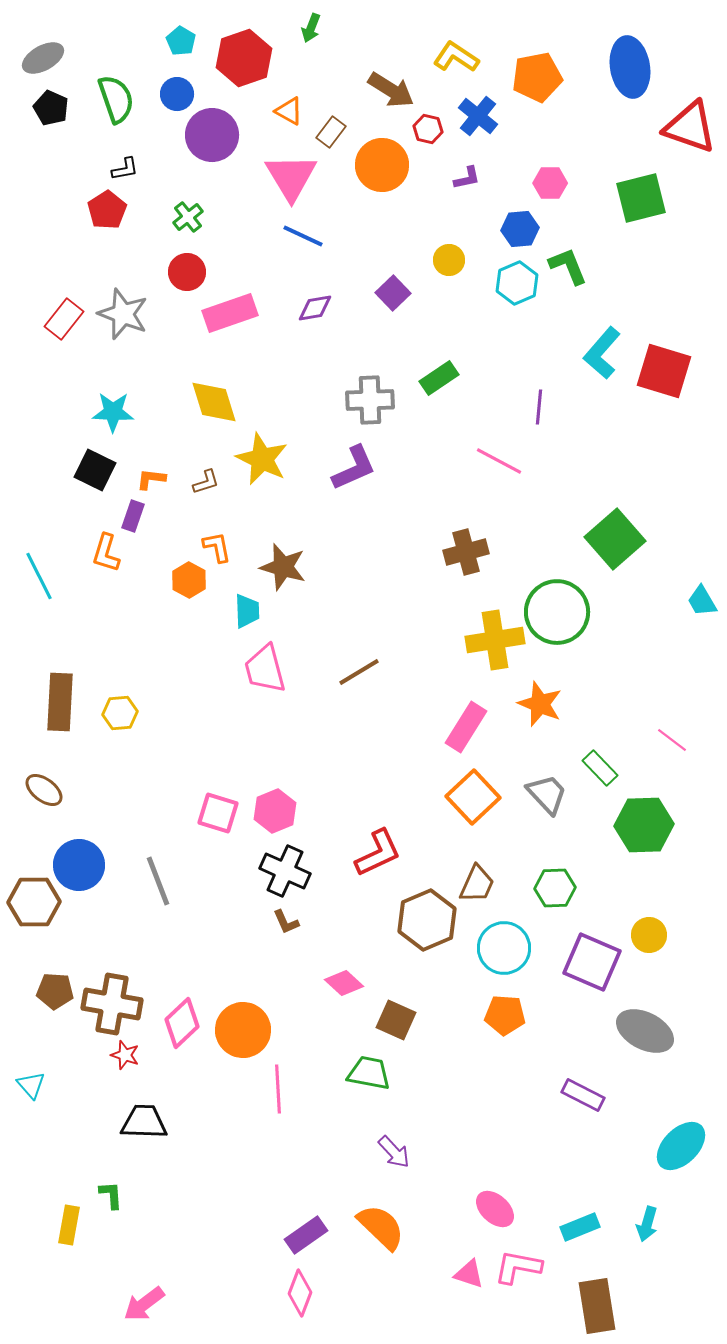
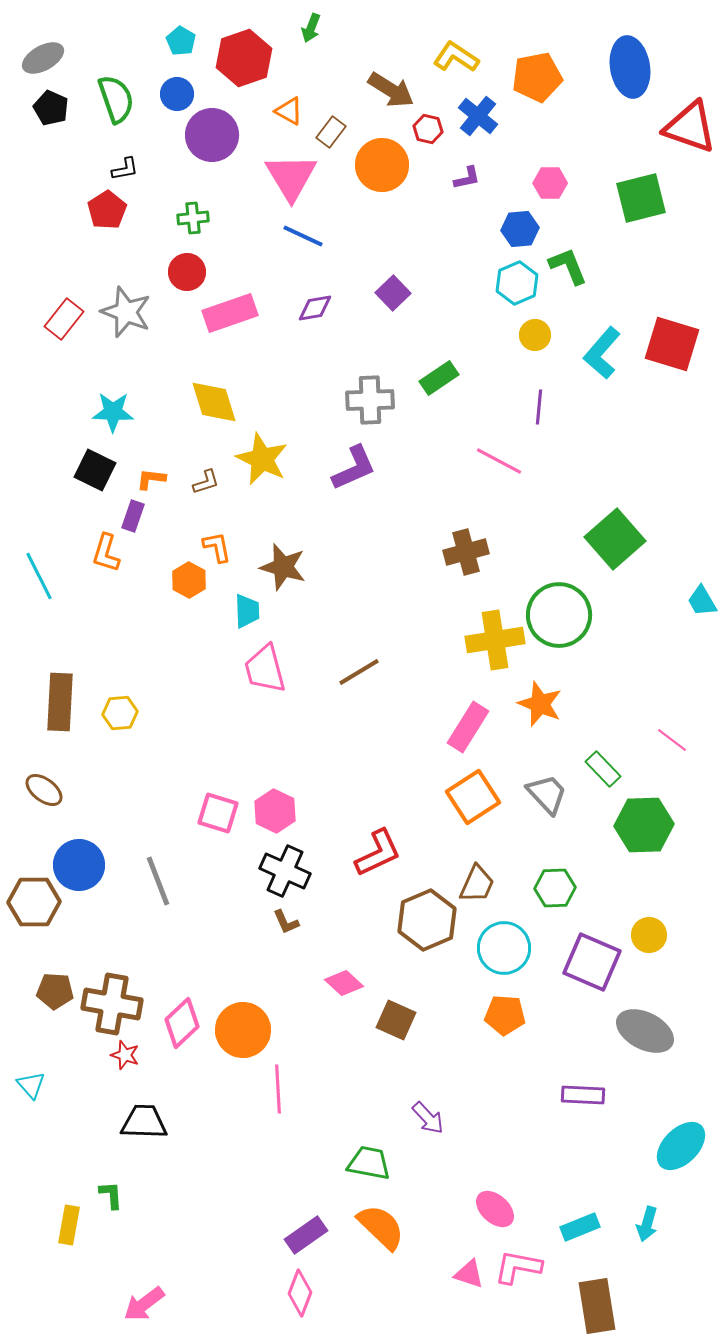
green cross at (188, 217): moved 5 px right, 1 px down; rotated 32 degrees clockwise
yellow circle at (449, 260): moved 86 px right, 75 px down
gray star at (123, 314): moved 3 px right, 2 px up
red square at (664, 371): moved 8 px right, 27 px up
green circle at (557, 612): moved 2 px right, 3 px down
pink rectangle at (466, 727): moved 2 px right
green rectangle at (600, 768): moved 3 px right, 1 px down
orange square at (473, 797): rotated 10 degrees clockwise
pink hexagon at (275, 811): rotated 12 degrees counterclockwise
green trapezoid at (369, 1073): moved 90 px down
purple rectangle at (583, 1095): rotated 24 degrees counterclockwise
purple arrow at (394, 1152): moved 34 px right, 34 px up
